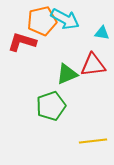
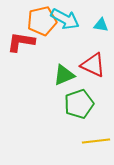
cyan triangle: moved 1 px left, 8 px up
red L-shape: moved 1 px left; rotated 8 degrees counterclockwise
red triangle: rotated 32 degrees clockwise
green triangle: moved 3 px left, 1 px down
green pentagon: moved 28 px right, 2 px up
yellow line: moved 3 px right
